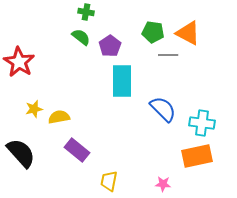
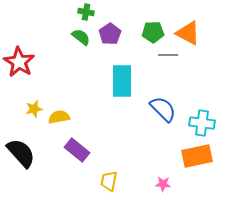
green pentagon: rotated 10 degrees counterclockwise
purple pentagon: moved 12 px up
